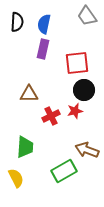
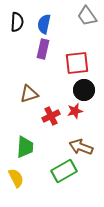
brown triangle: rotated 18 degrees counterclockwise
brown arrow: moved 6 px left, 3 px up
